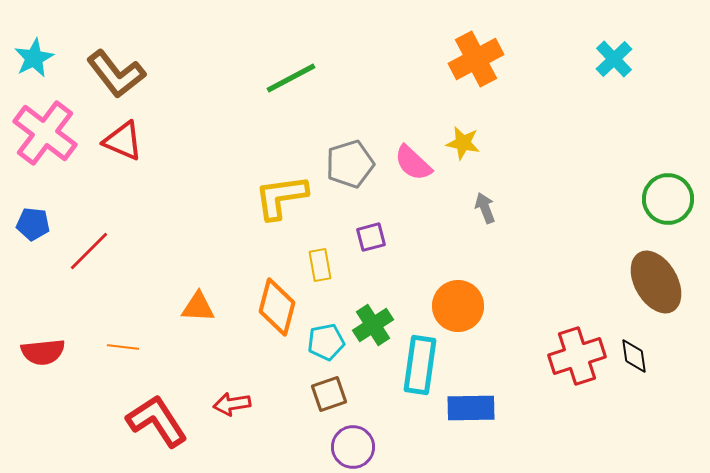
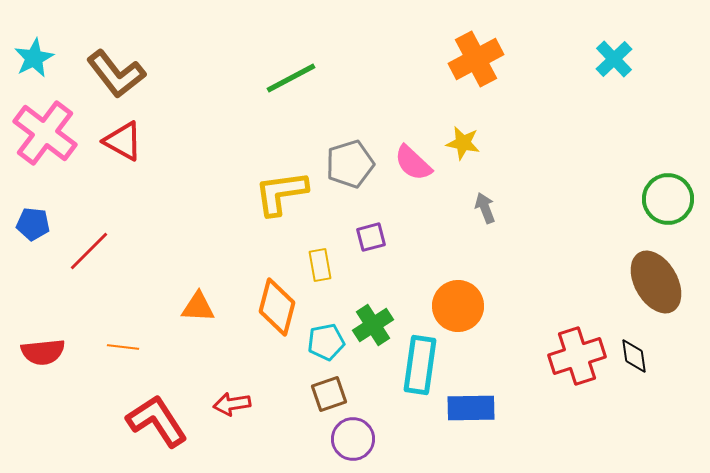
red triangle: rotated 6 degrees clockwise
yellow L-shape: moved 4 px up
purple circle: moved 8 px up
